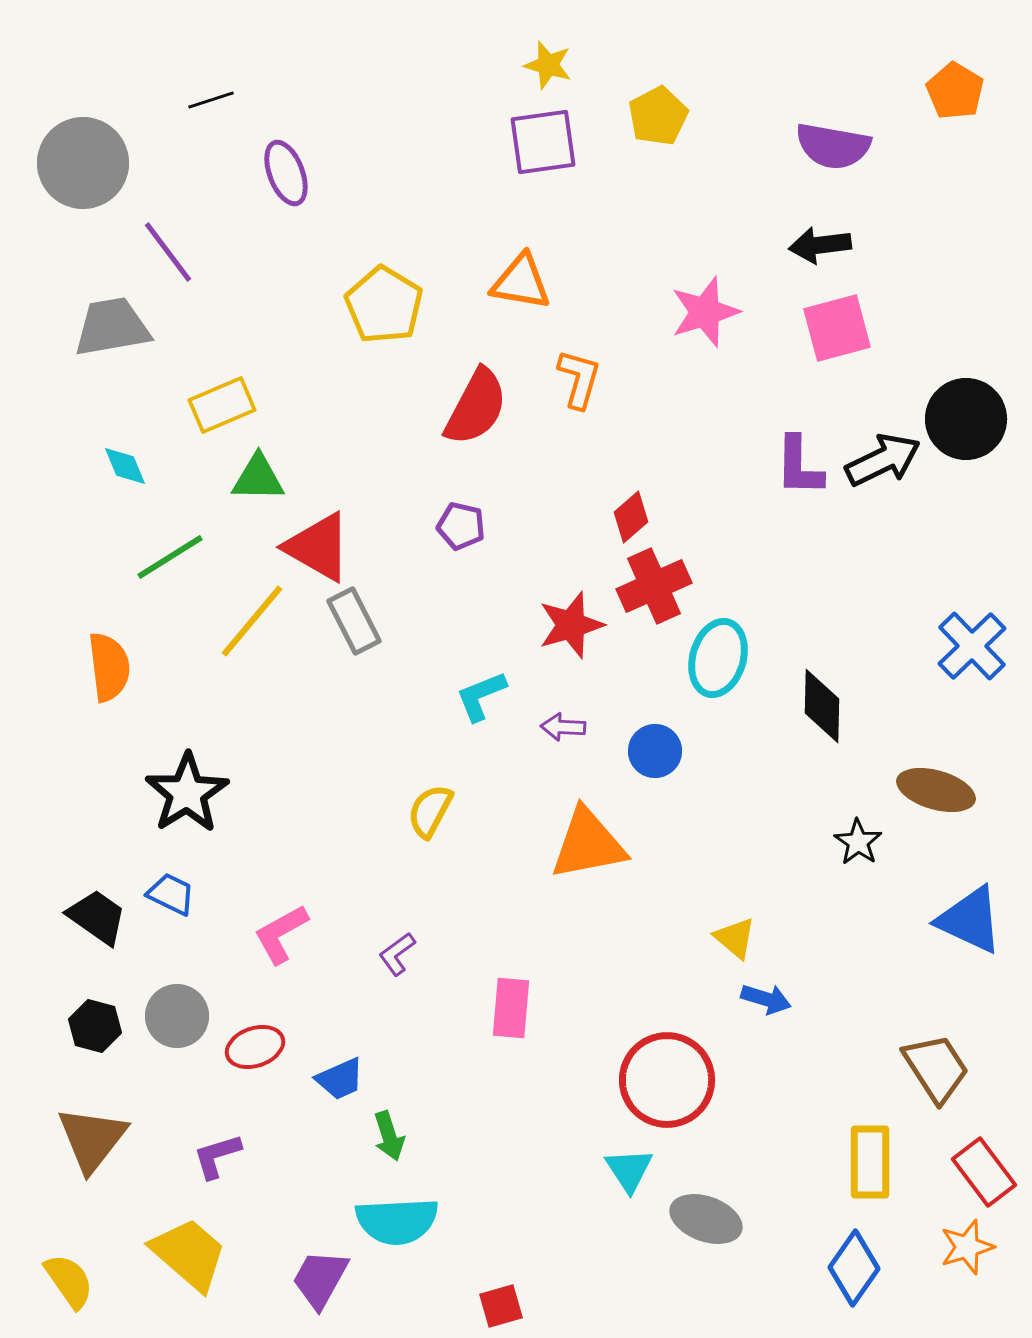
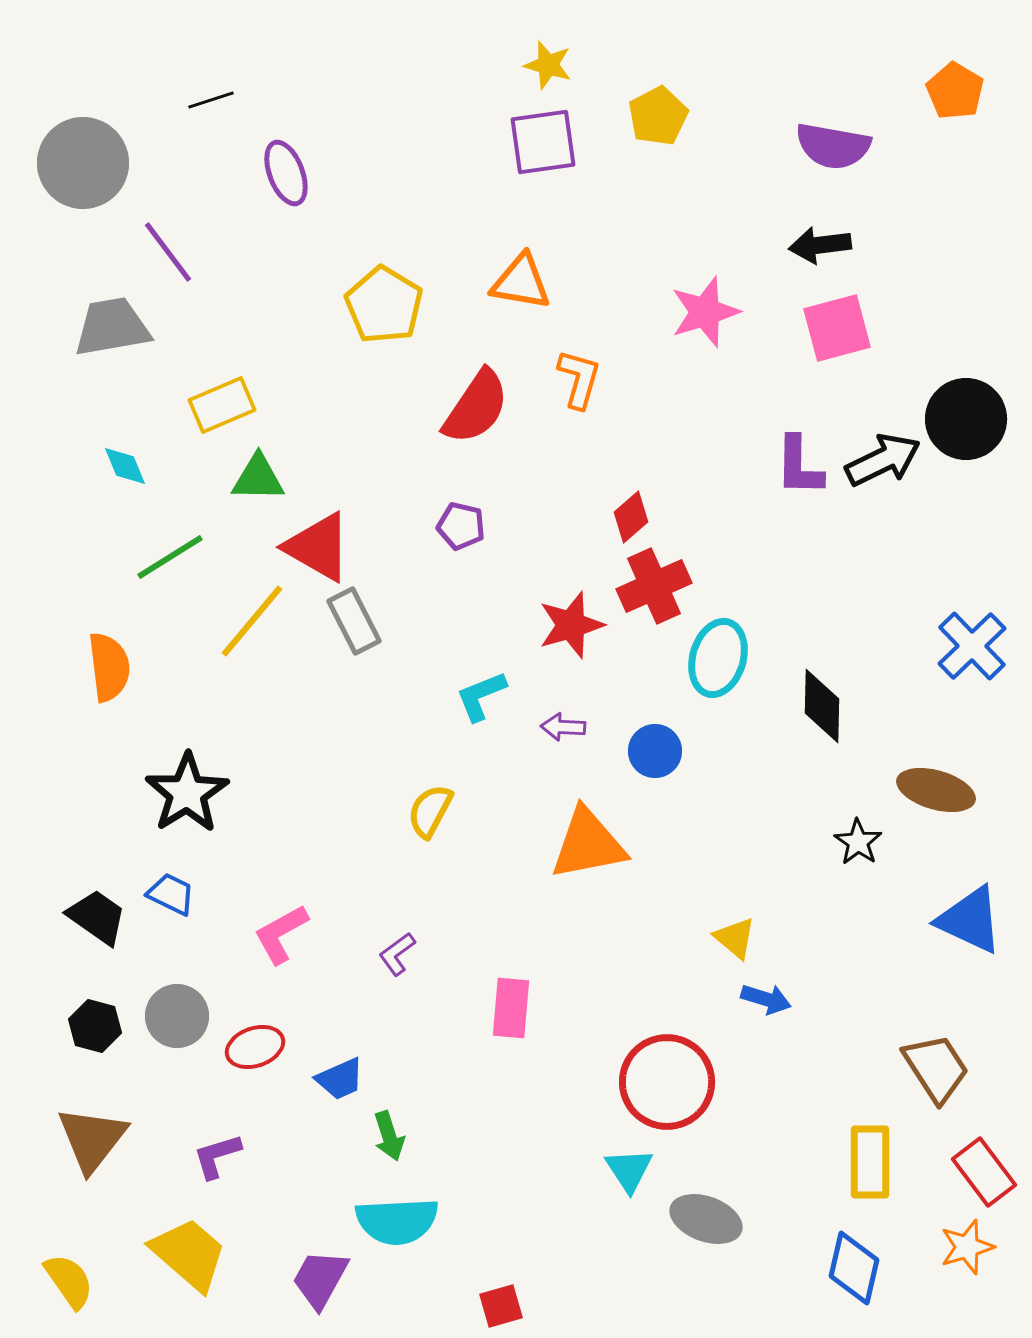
red semicircle at (476, 407): rotated 6 degrees clockwise
red circle at (667, 1080): moved 2 px down
blue diamond at (854, 1268): rotated 22 degrees counterclockwise
